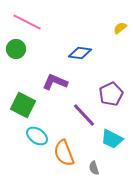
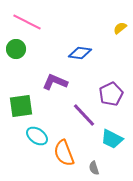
green square: moved 2 px left, 1 px down; rotated 35 degrees counterclockwise
